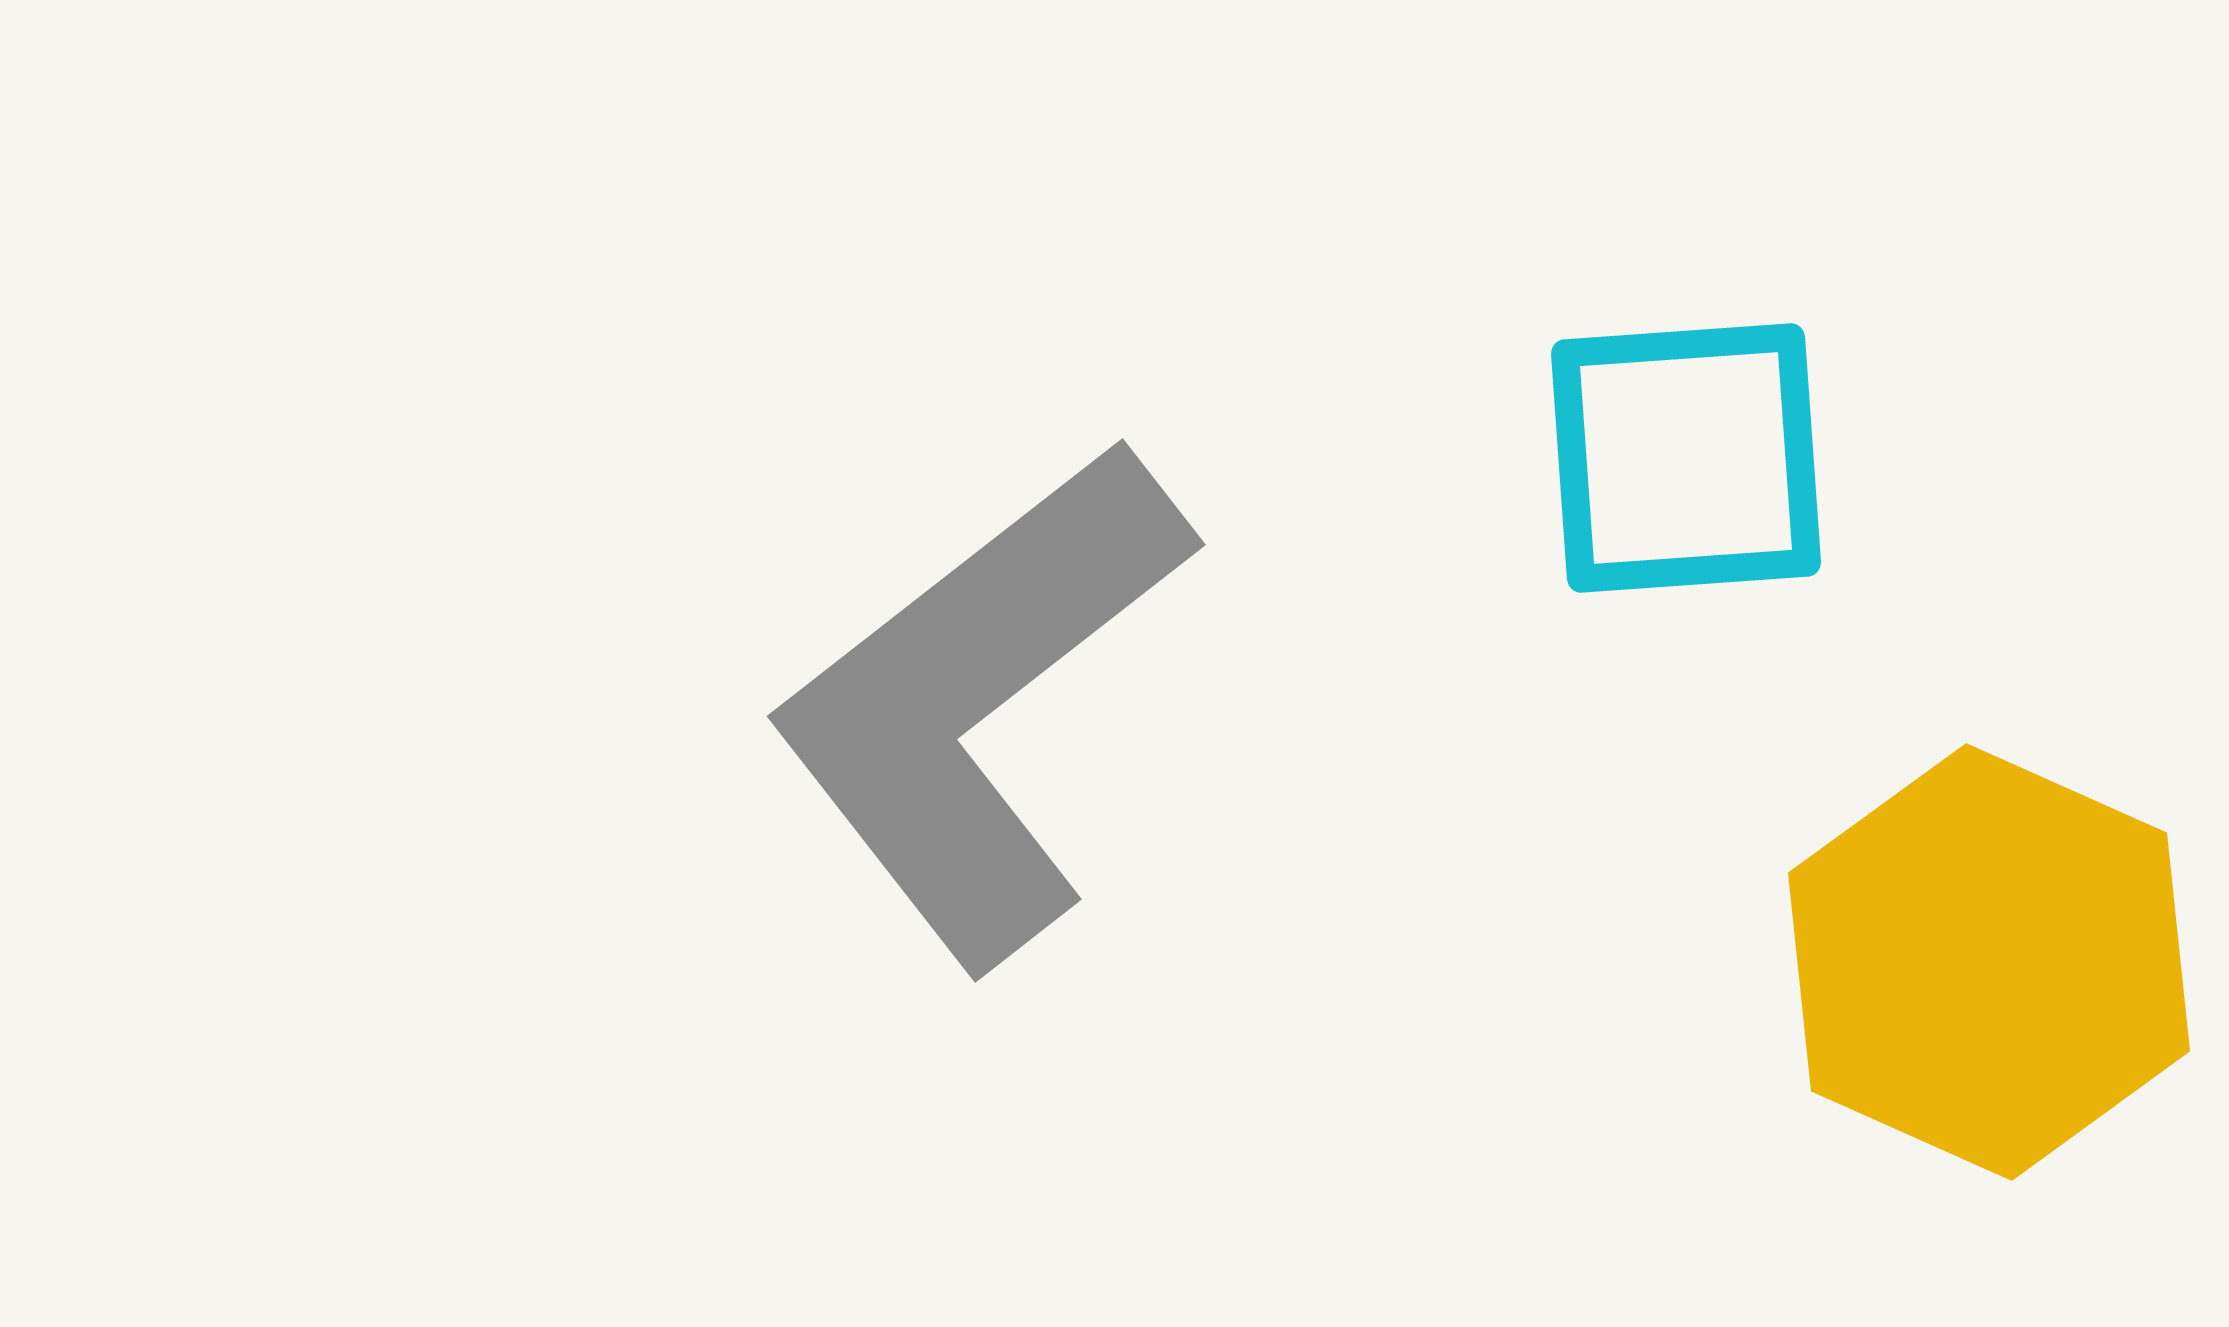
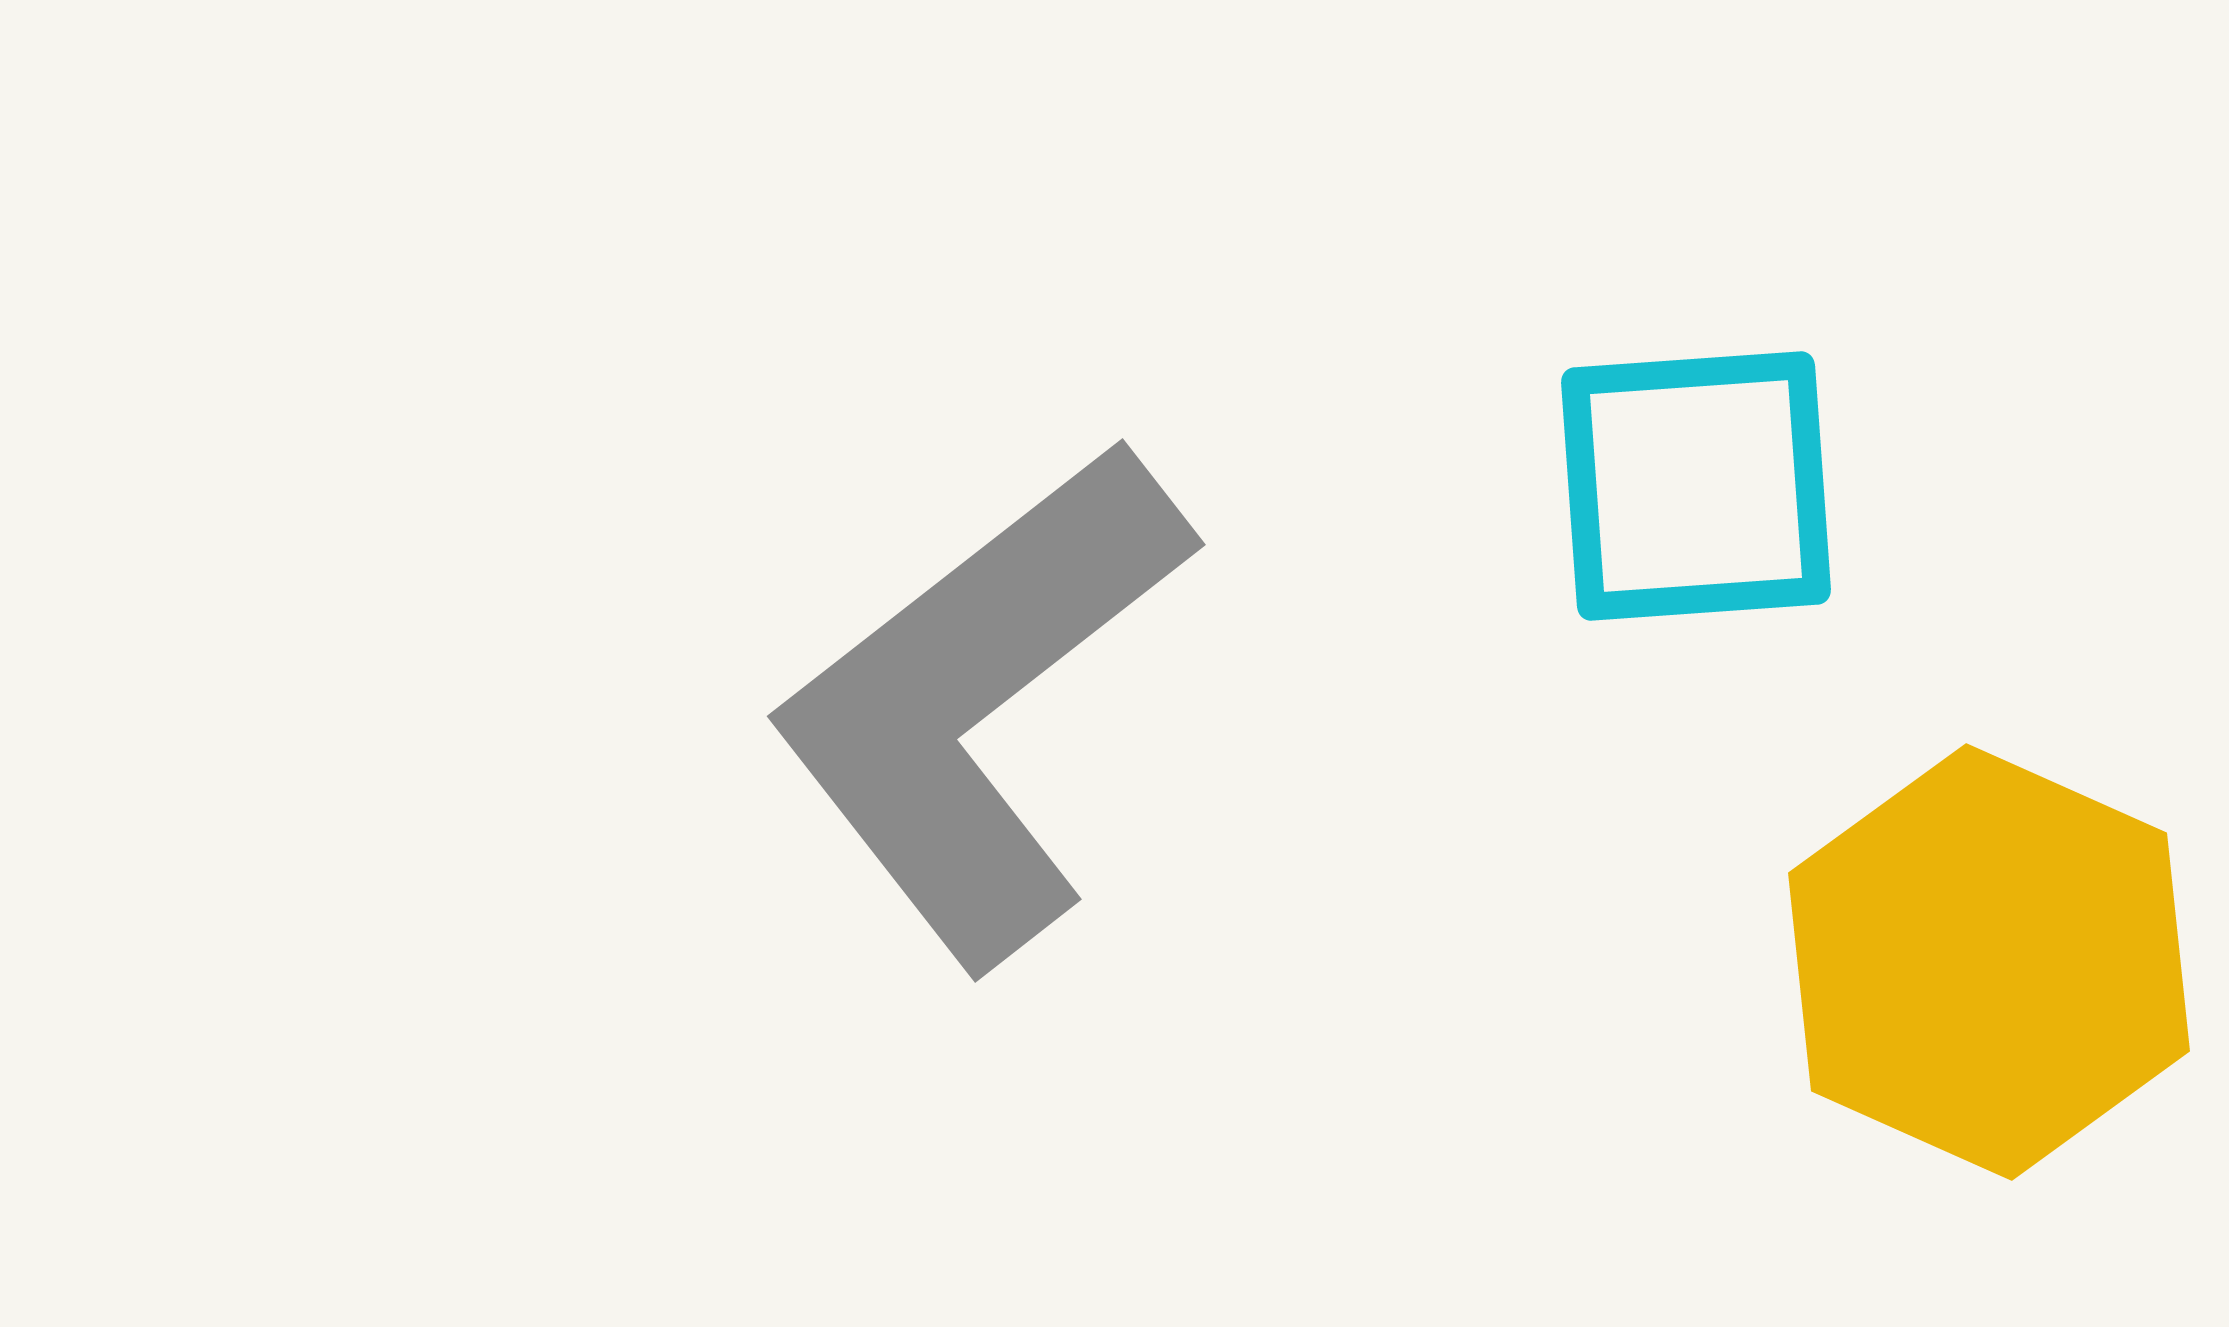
cyan square: moved 10 px right, 28 px down
